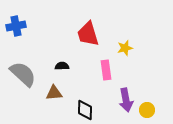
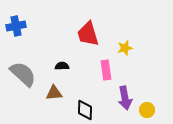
purple arrow: moved 1 px left, 2 px up
